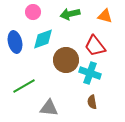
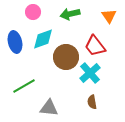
orange triangle: moved 4 px right; rotated 42 degrees clockwise
brown circle: moved 3 px up
cyan cross: rotated 30 degrees clockwise
